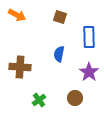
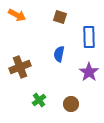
brown cross: rotated 25 degrees counterclockwise
brown circle: moved 4 px left, 6 px down
